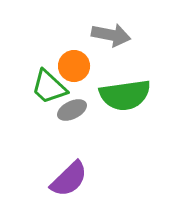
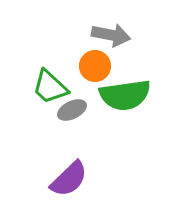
orange circle: moved 21 px right
green trapezoid: moved 1 px right
